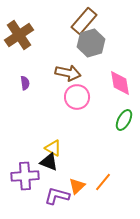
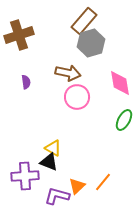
brown cross: rotated 16 degrees clockwise
purple semicircle: moved 1 px right, 1 px up
